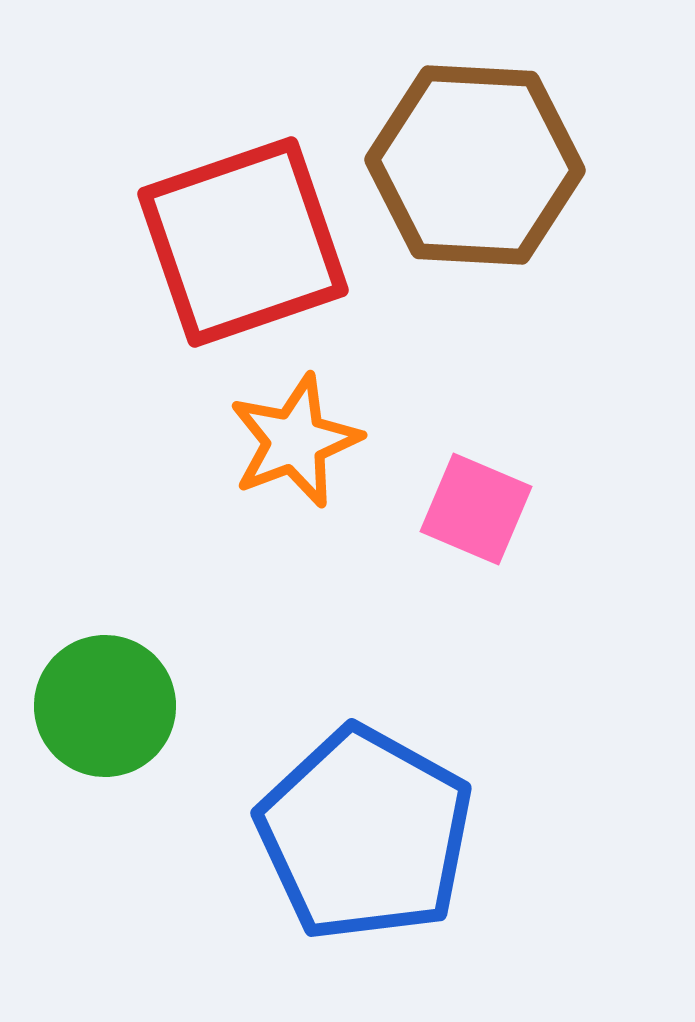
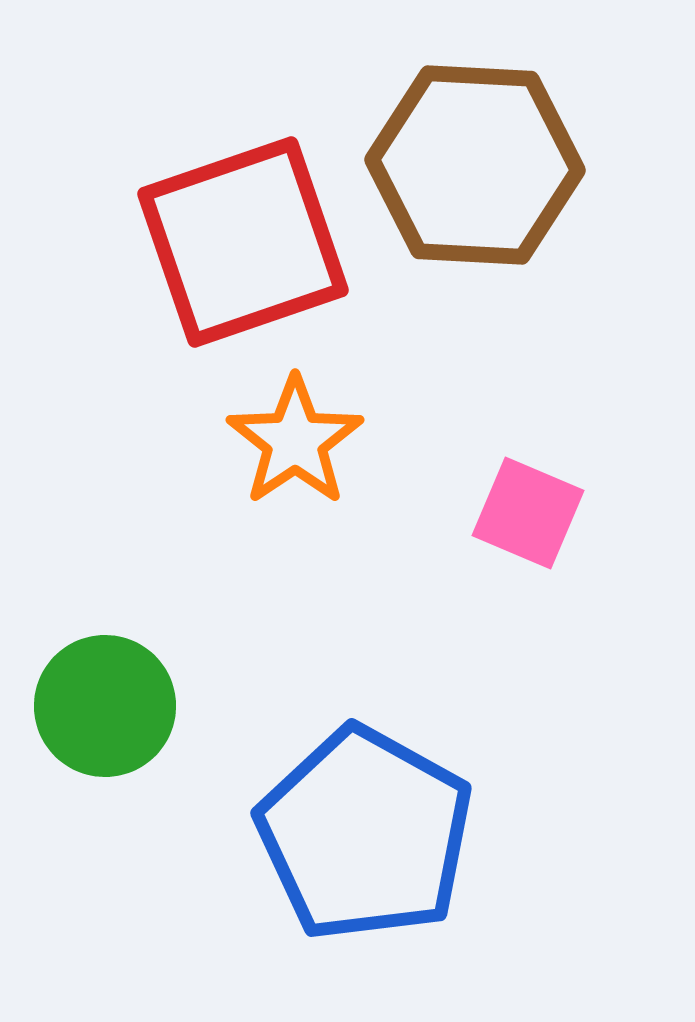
orange star: rotated 13 degrees counterclockwise
pink square: moved 52 px right, 4 px down
